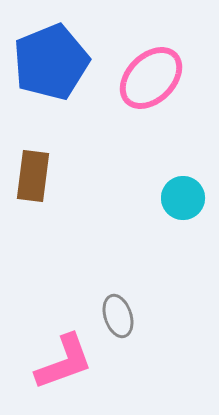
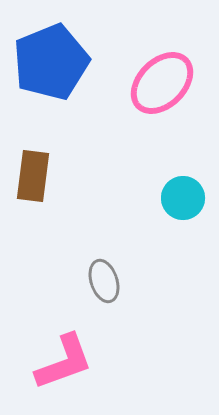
pink ellipse: moved 11 px right, 5 px down
gray ellipse: moved 14 px left, 35 px up
